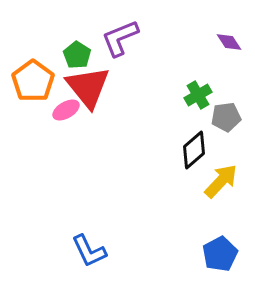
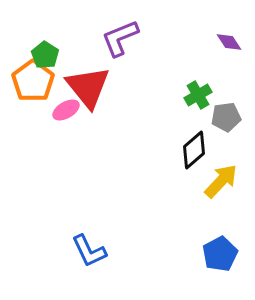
green pentagon: moved 32 px left
